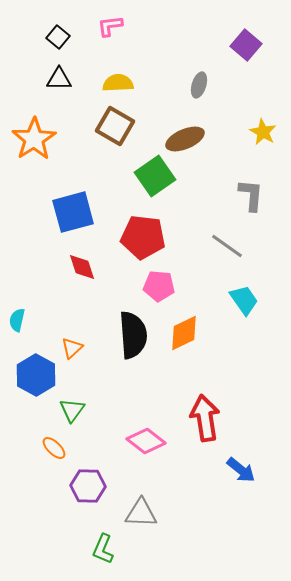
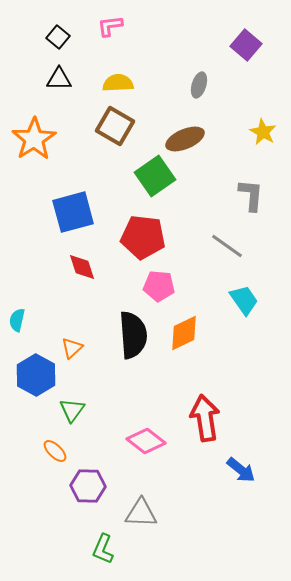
orange ellipse: moved 1 px right, 3 px down
